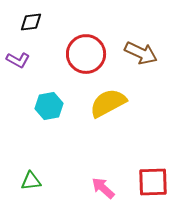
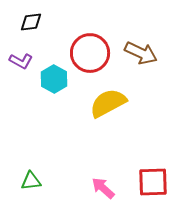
red circle: moved 4 px right, 1 px up
purple L-shape: moved 3 px right, 1 px down
cyan hexagon: moved 5 px right, 27 px up; rotated 20 degrees counterclockwise
